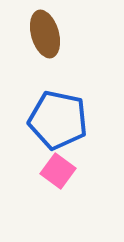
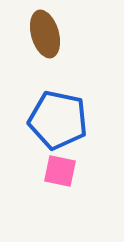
pink square: moved 2 px right; rotated 24 degrees counterclockwise
